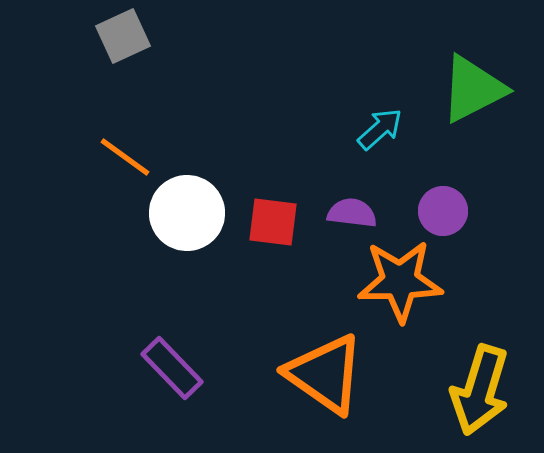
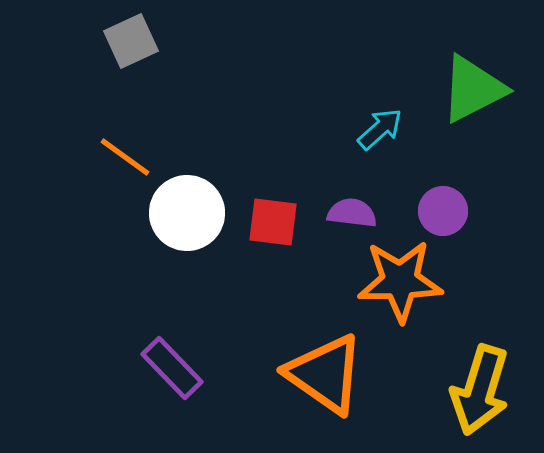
gray square: moved 8 px right, 5 px down
